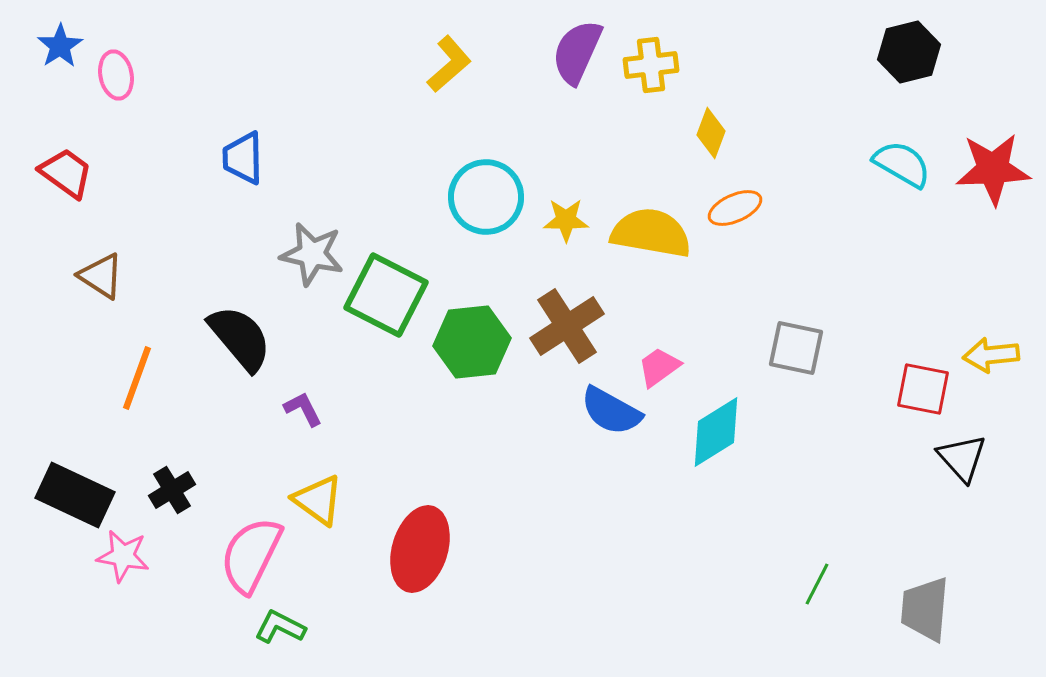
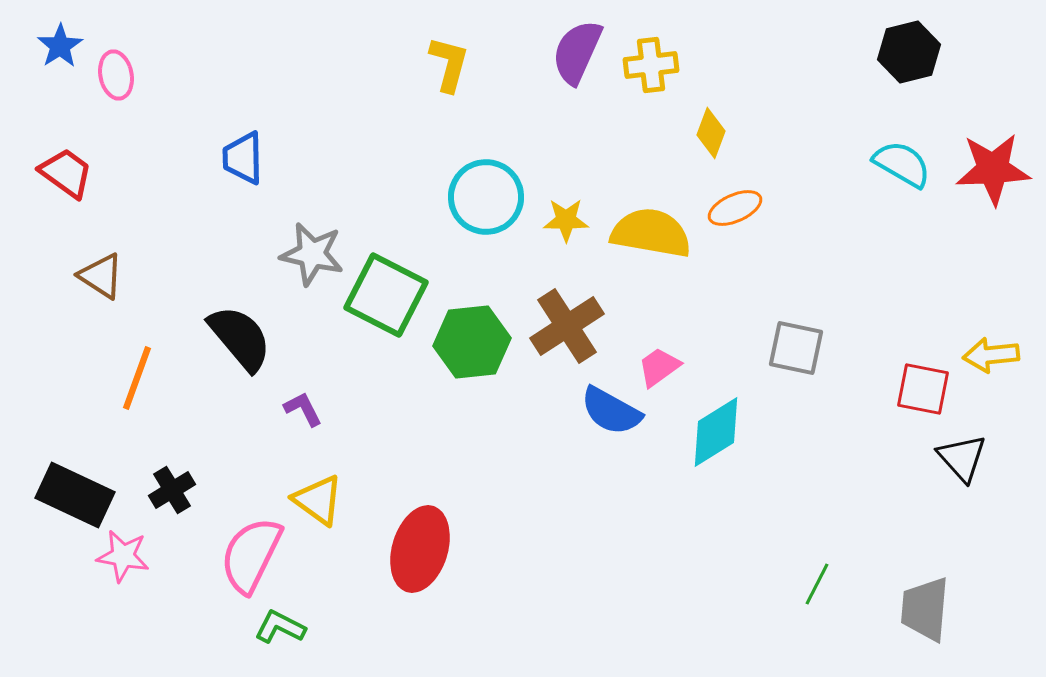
yellow L-shape: rotated 34 degrees counterclockwise
